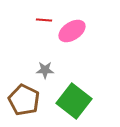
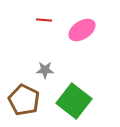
pink ellipse: moved 10 px right, 1 px up
